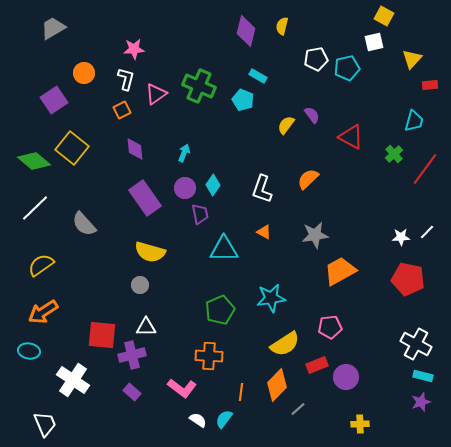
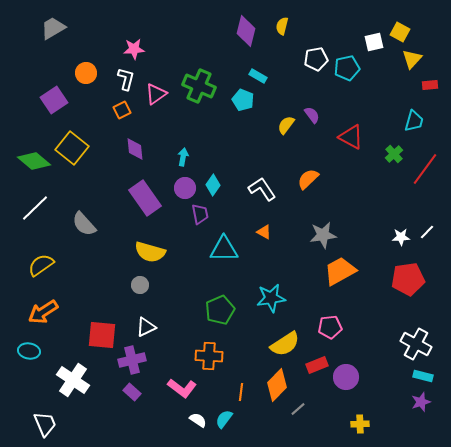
yellow square at (384, 16): moved 16 px right, 16 px down
orange circle at (84, 73): moved 2 px right
cyan arrow at (184, 153): moved 1 px left, 4 px down; rotated 12 degrees counterclockwise
white L-shape at (262, 189): rotated 128 degrees clockwise
gray star at (315, 235): moved 8 px right
red pentagon at (408, 279): rotated 20 degrees counterclockwise
white triangle at (146, 327): rotated 25 degrees counterclockwise
purple cross at (132, 355): moved 5 px down
